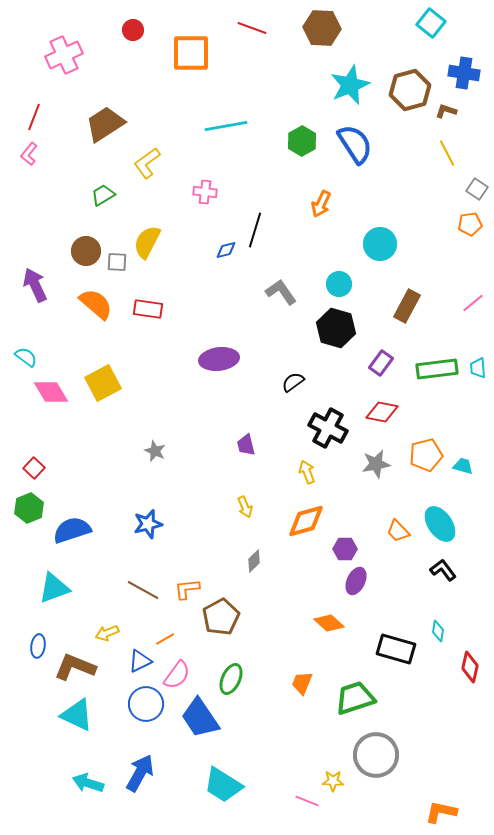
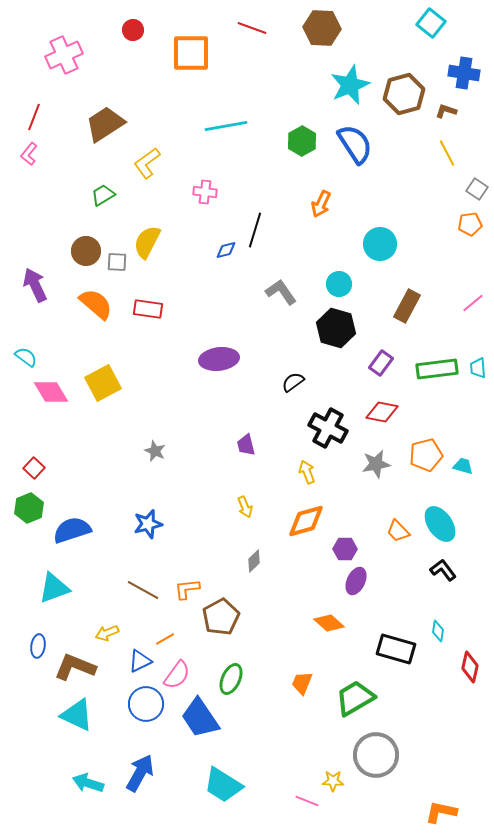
brown hexagon at (410, 90): moved 6 px left, 4 px down
green trapezoid at (355, 698): rotated 12 degrees counterclockwise
